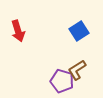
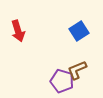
brown L-shape: rotated 10 degrees clockwise
